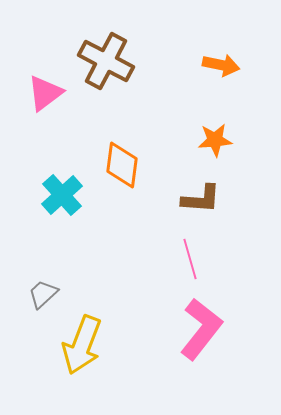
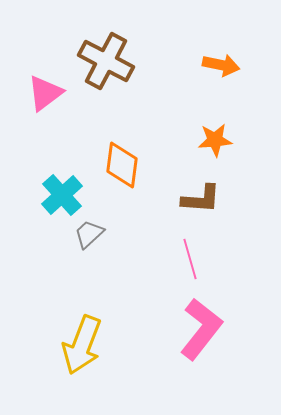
gray trapezoid: moved 46 px right, 60 px up
